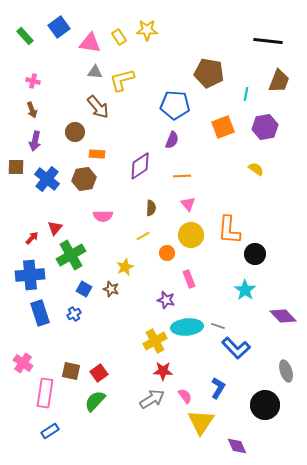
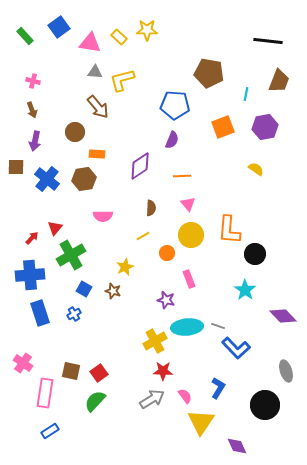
yellow rectangle at (119, 37): rotated 14 degrees counterclockwise
brown star at (111, 289): moved 2 px right, 2 px down
